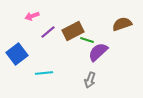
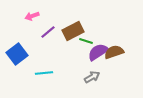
brown semicircle: moved 8 px left, 28 px down
green line: moved 1 px left, 1 px down
purple semicircle: rotated 10 degrees clockwise
gray arrow: moved 2 px right, 3 px up; rotated 140 degrees counterclockwise
